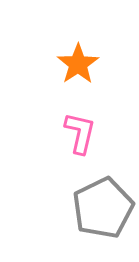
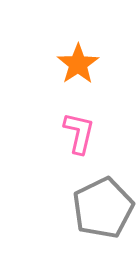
pink L-shape: moved 1 px left
